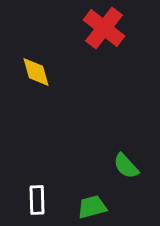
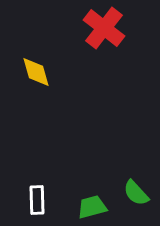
green semicircle: moved 10 px right, 27 px down
